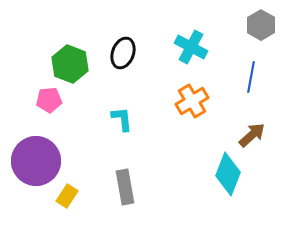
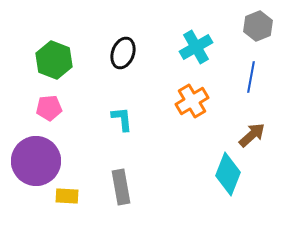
gray hexagon: moved 3 px left, 1 px down; rotated 8 degrees clockwise
cyan cross: moved 5 px right; rotated 32 degrees clockwise
green hexagon: moved 16 px left, 4 px up
pink pentagon: moved 8 px down
gray rectangle: moved 4 px left
yellow rectangle: rotated 60 degrees clockwise
